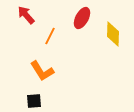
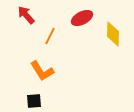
red ellipse: rotated 35 degrees clockwise
